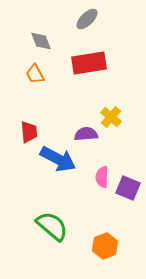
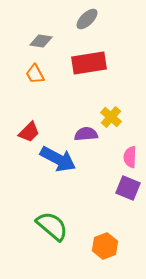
gray diamond: rotated 60 degrees counterclockwise
red trapezoid: rotated 50 degrees clockwise
pink semicircle: moved 28 px right, 20 px up
